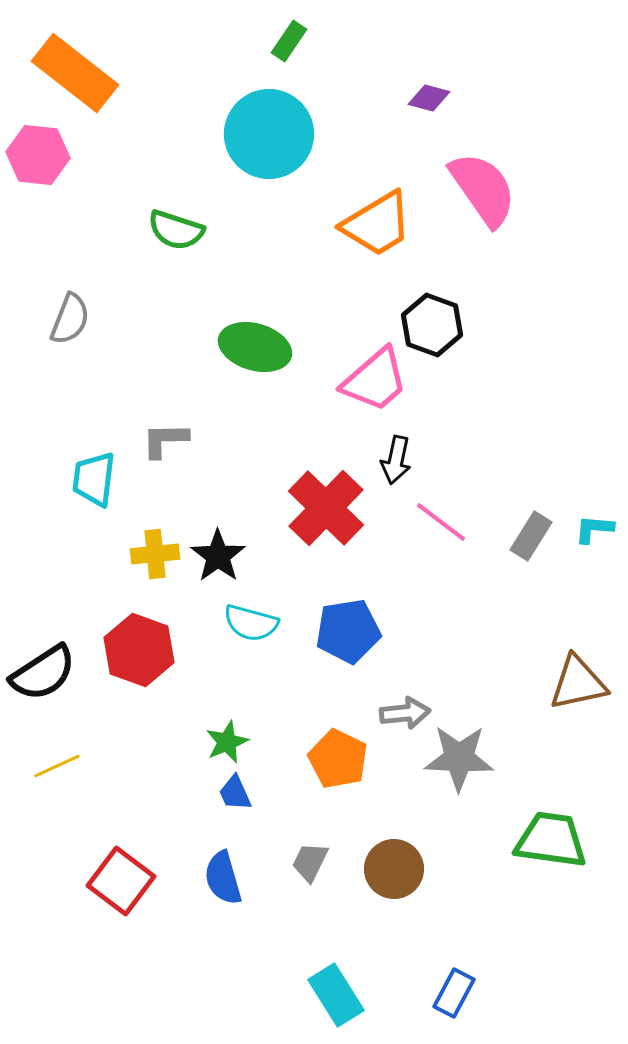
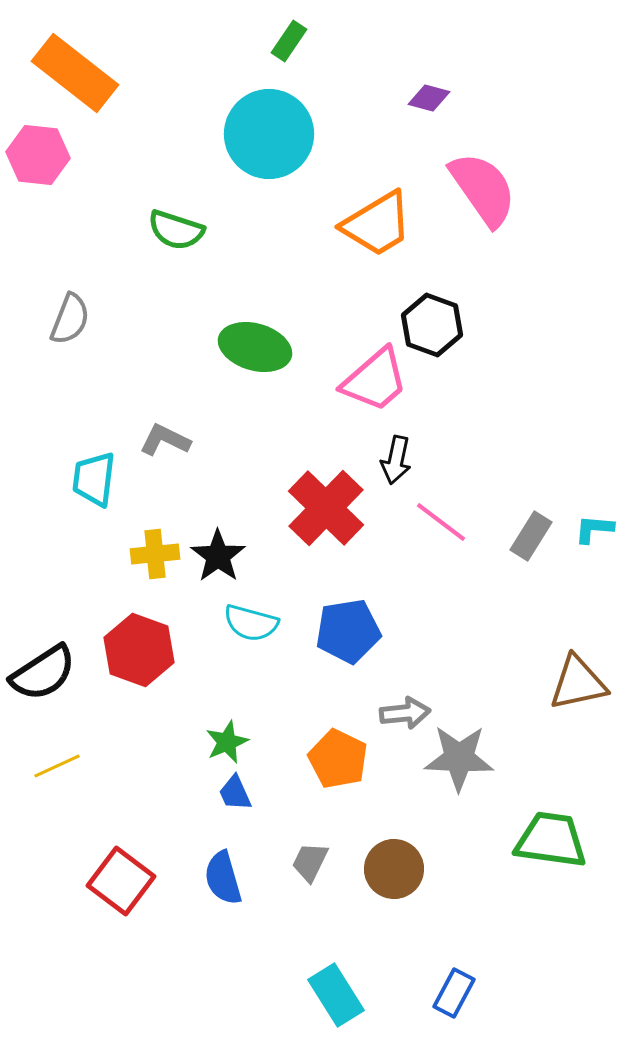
gray L-shape: rotated 27 degrees clockwise
